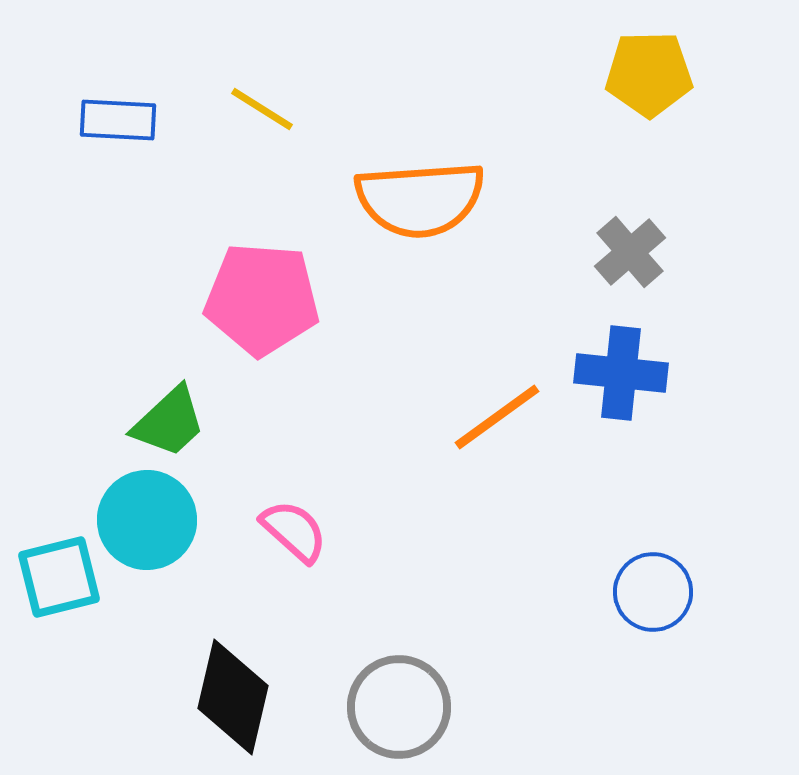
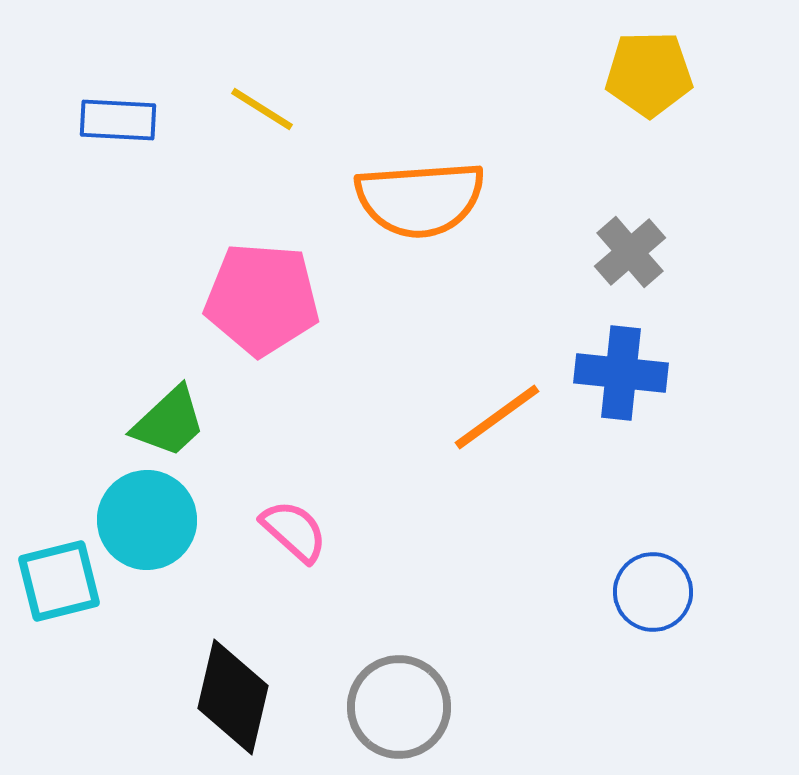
cyan square: moved 4 px down
